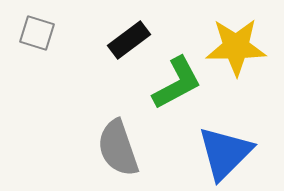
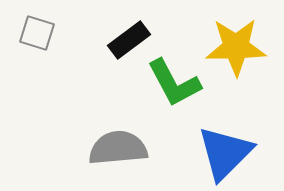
green L-shape: moved 3 px left; rotated 90 degrees clockwise
gray semicircle: rotated 104 degrees clockwise
